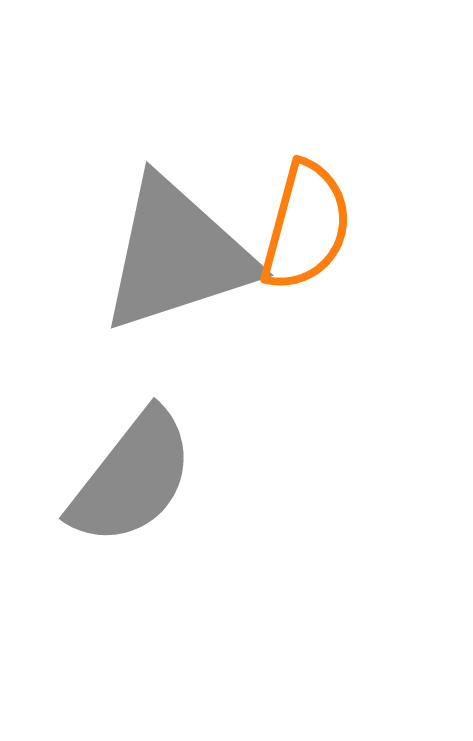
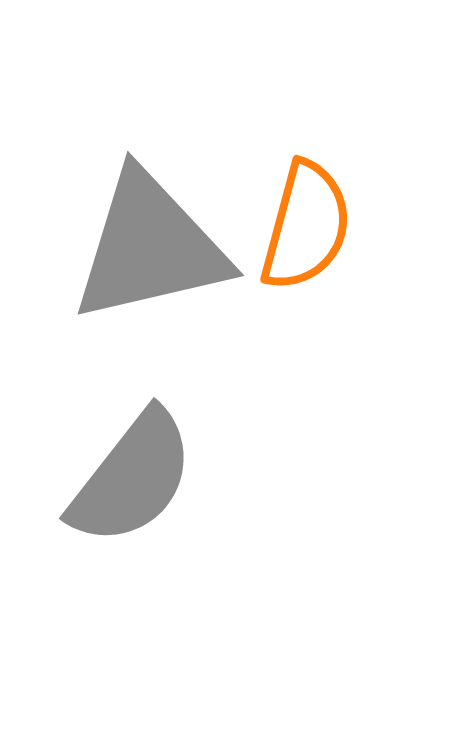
gray triangle: moved 27 px left, 8 px up; rotated 5 degrees clockwise
